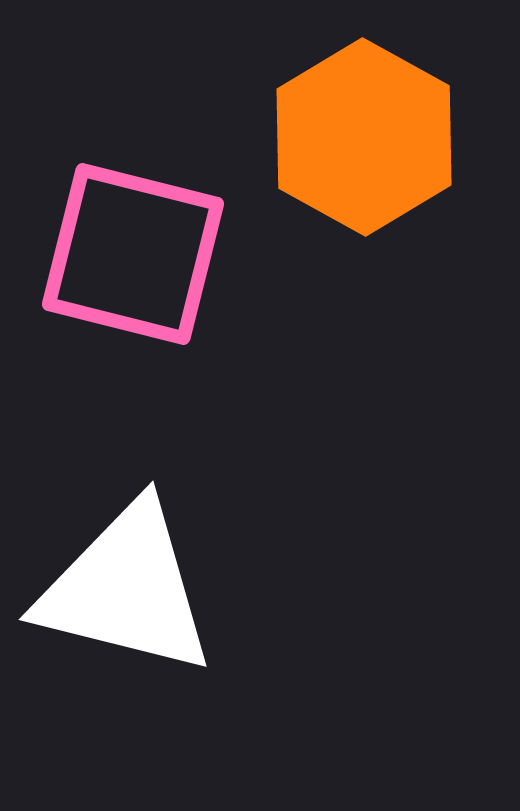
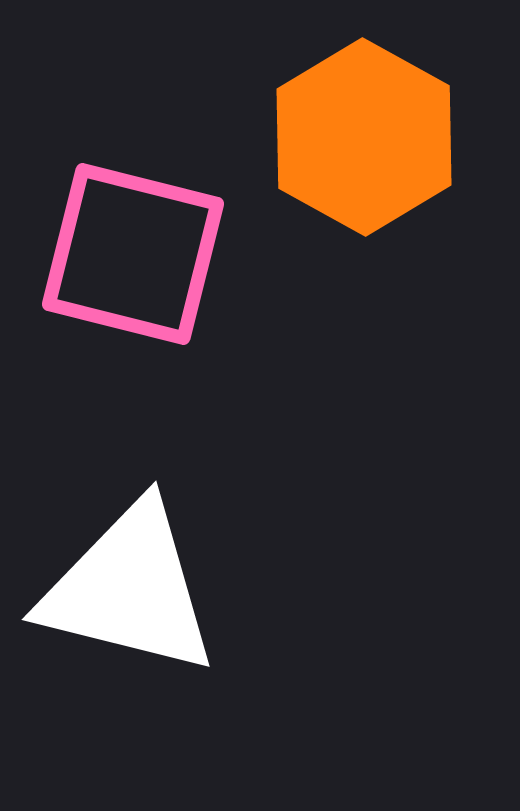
white triangle: moved 3 px right
